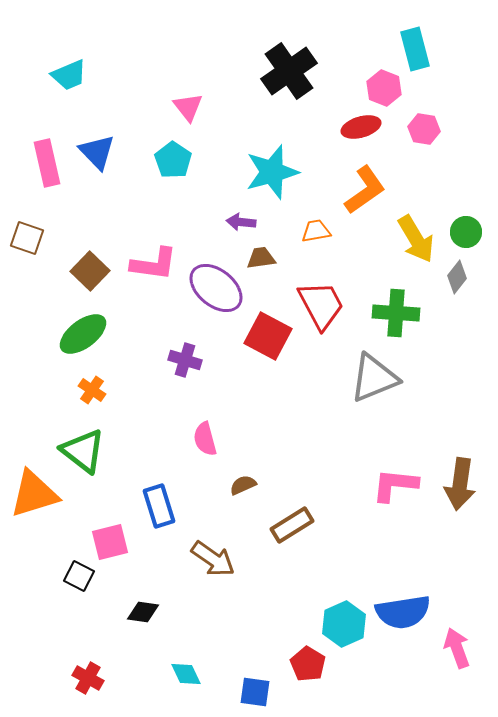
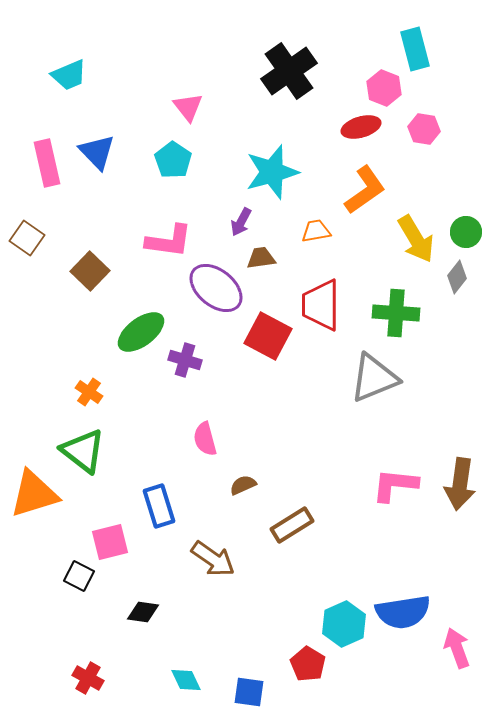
purple arrow at (241, 222): rotated 68 degrees counterclockwise
brown square at (27, 238): rotated 16 degrees clockwise
pink L-shape at (154, 264): moved 15 px right, 23 px up
red trapezoid at (321, 305): rotated 152 degrees counterclockwise
green ellipse at (83, 334): moved 58 px right, 2 px up
orange cross at (92, 390): moved 3 px left, 2 px down
cyan diamond at (186, 674): moved 6 px down
blue square at (255, 692): moved 6 px left
